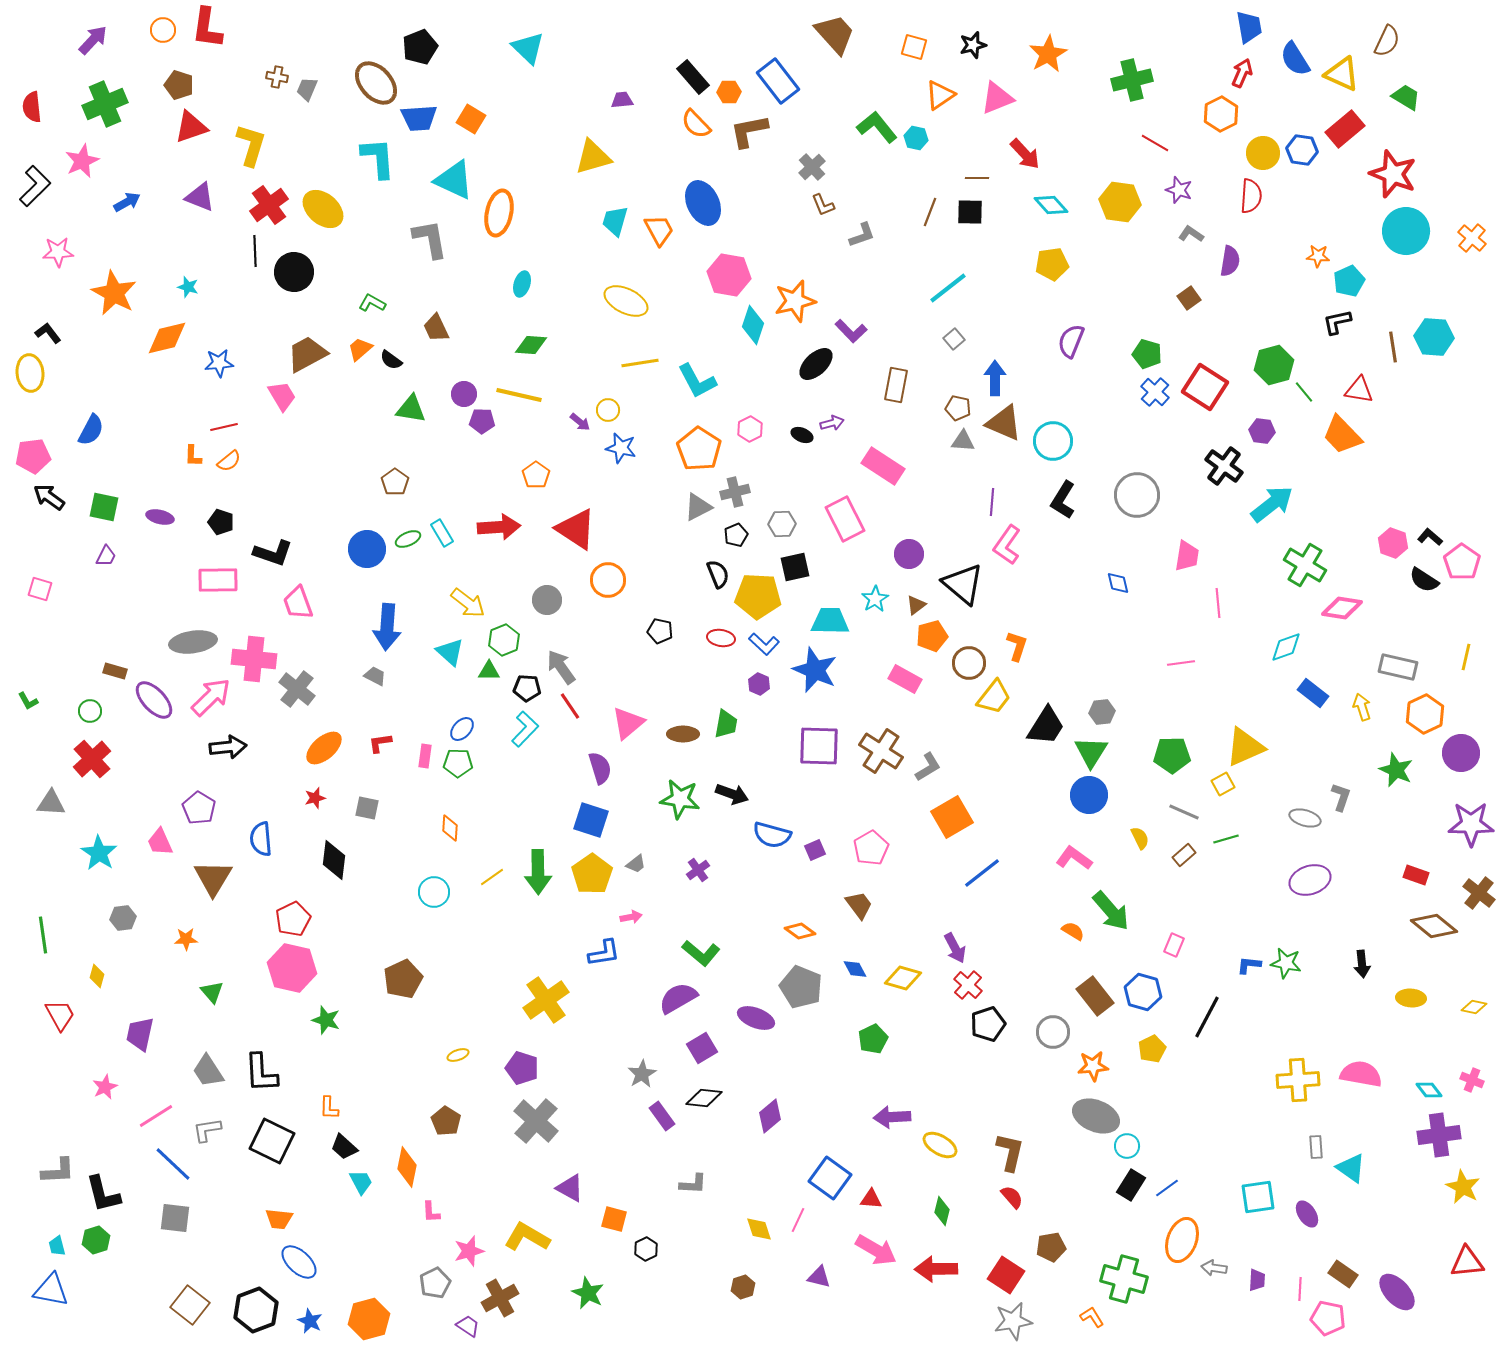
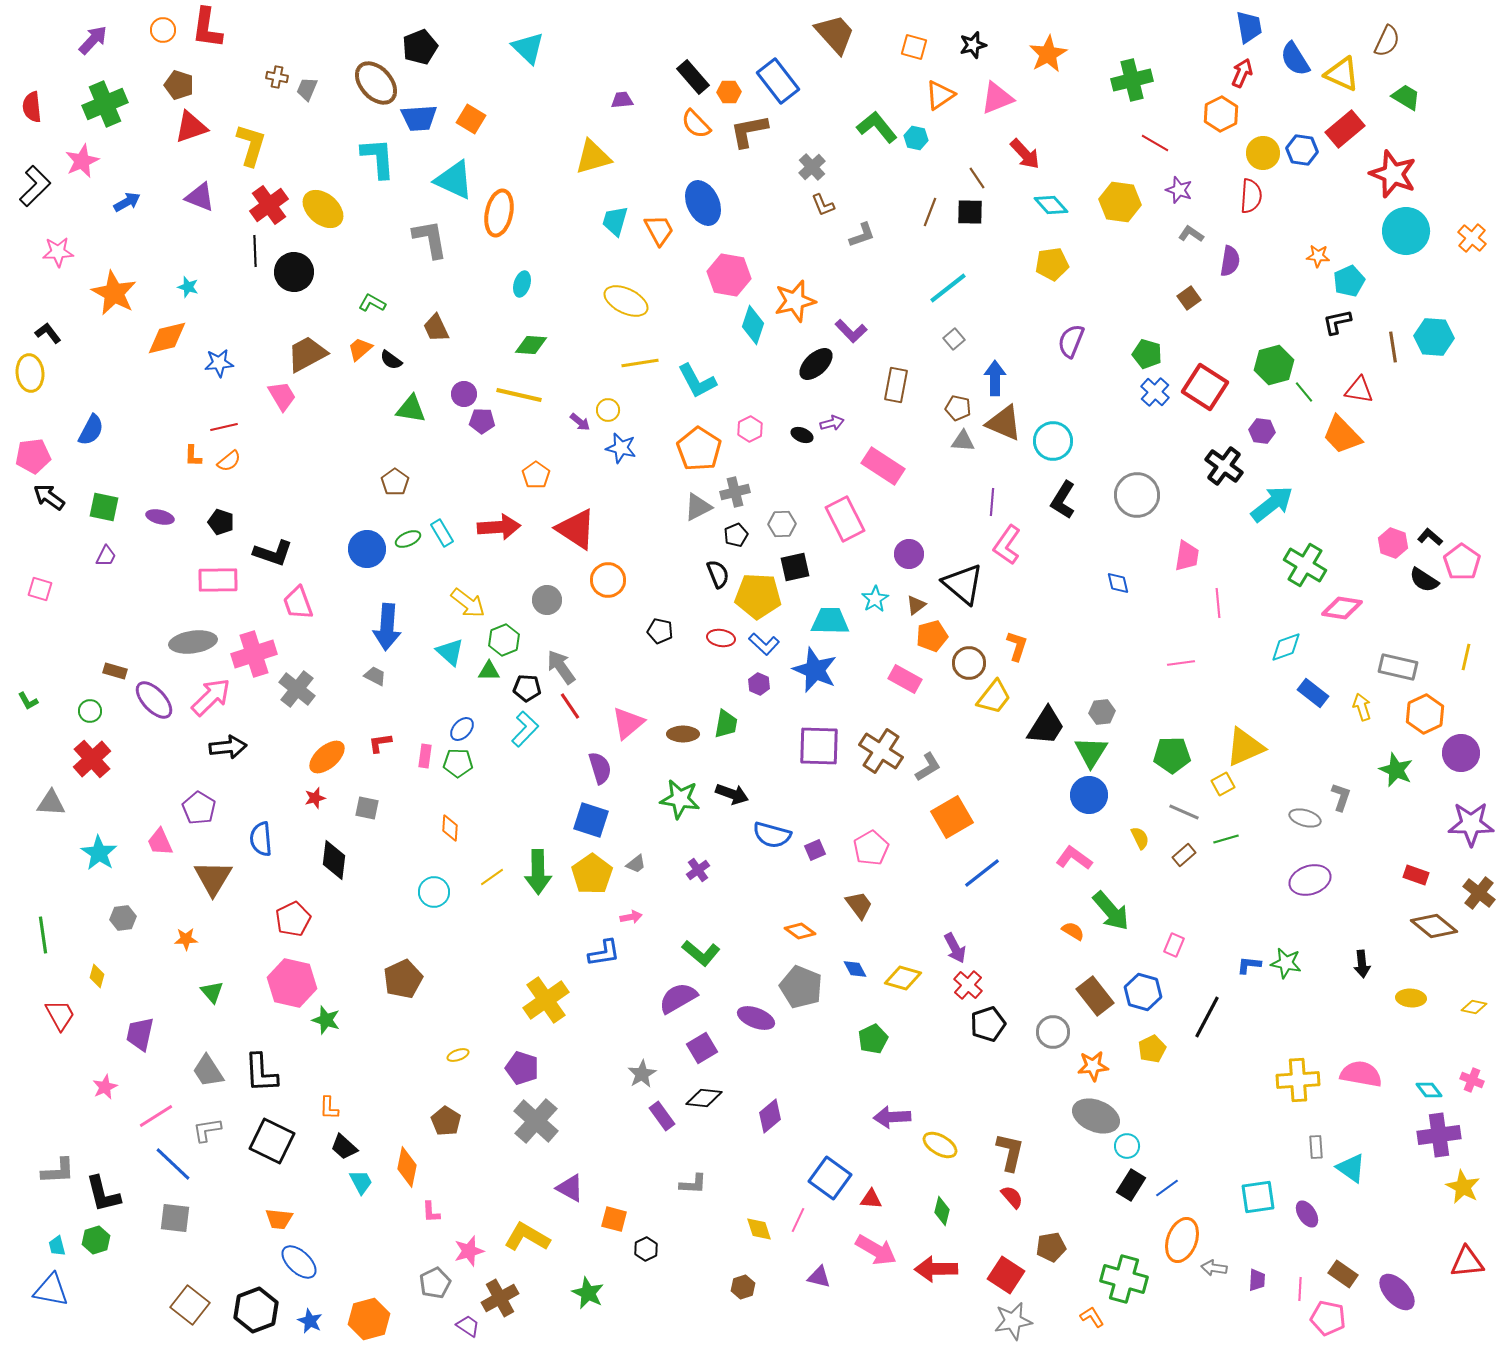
brown line at (977, 178): rotated 55 degrees clockwise
pink cross at (254, 659): moved 5 px up; rotated 24 degrees counterclockwise
orange ellipse at (324, 748): moved 3 px right, 9 px down
pink hexagon at (292, 968): moved 15 px down
